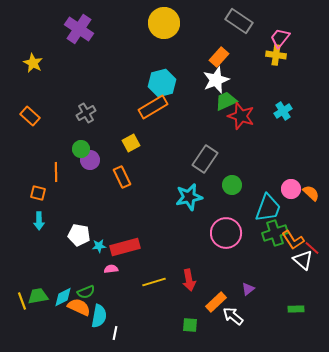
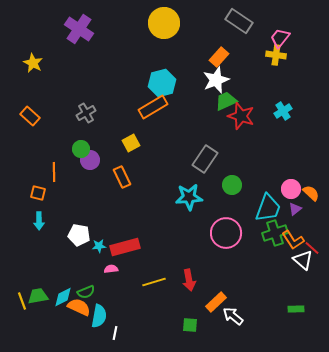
orange line at (56, 172): moved 2 px left
cyan star at (189, 197): rotated 8 degrees clockwise
purple triangle at (248, 289): moved 47 px right, 80 px up
